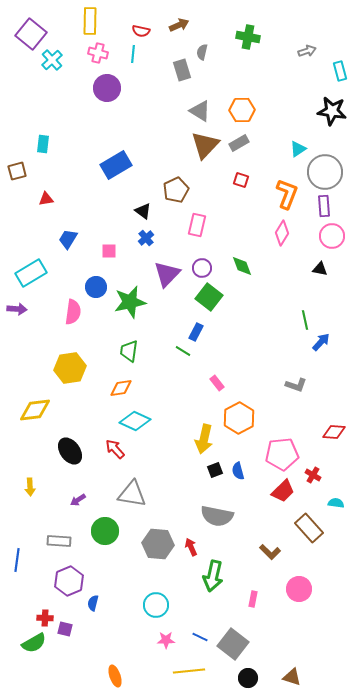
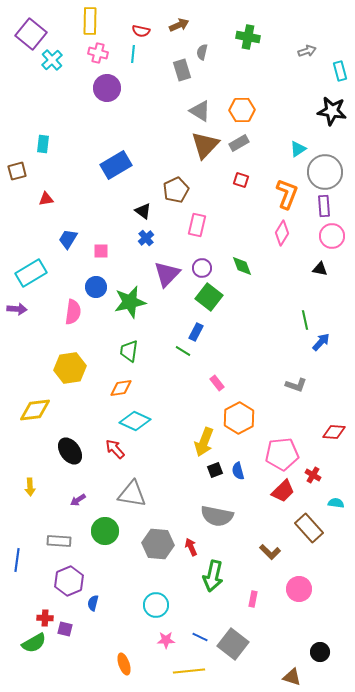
pink square at (109, 251): moved 8 px left
yellow arrow at (204, 439): moved 3 px down; rotated 8 degrees clockwise
orange ellipse at (115, 676): moved 9 px right, 12 px up
black circle at (248, 678): moved 72 px right, 26 px up
